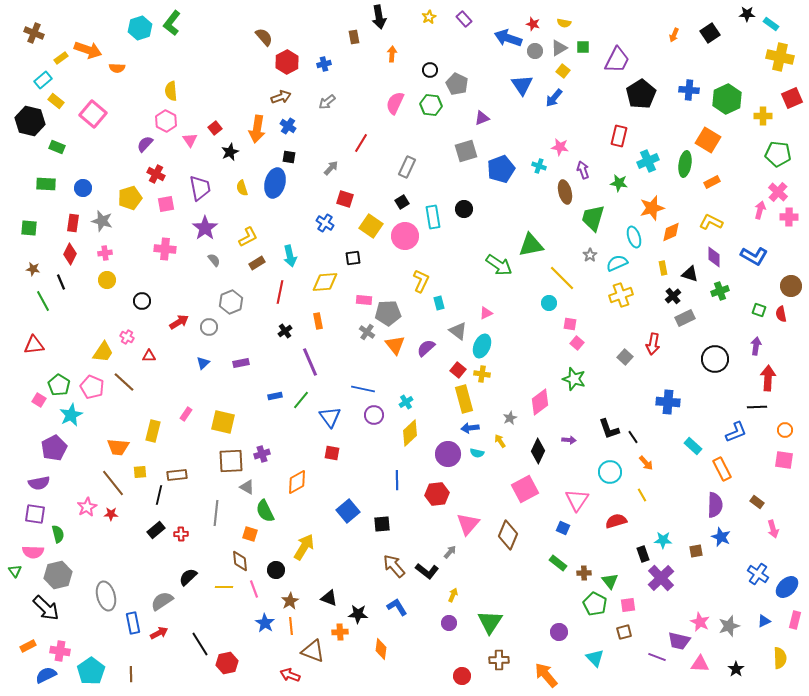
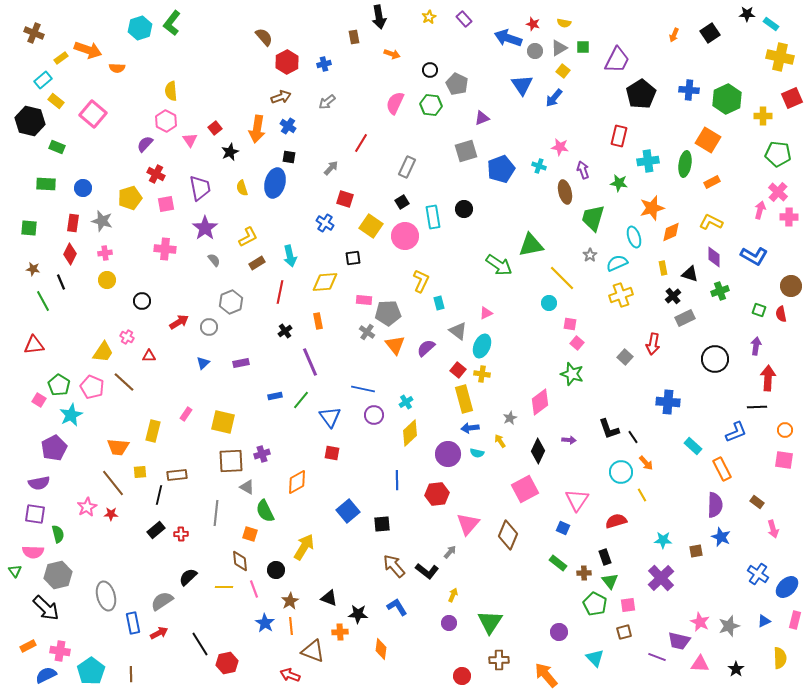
orange arrow at (392, 54): rotated 105 degrees clockwise
cyan cross at (648, 161): rotated 15 degrees clockwise
green star at (574, 379): moved 2 px left, 5 px up
cyan circle at (610, 472): moved 11 px right
black rectangle at (643, 554): moved 38 px left, 3 px down
